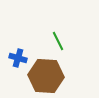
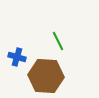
blue cross: moved 1 px left, 1 px up
